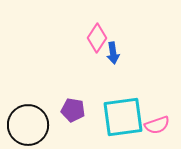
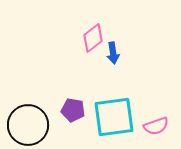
pink diamond: moved 4 px left; rotated 20 degrees clockwise
cyan square: moved 9 px left
pink semicircle: moved 1 px left, 1 px down
